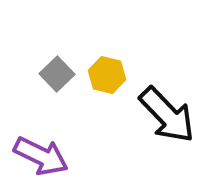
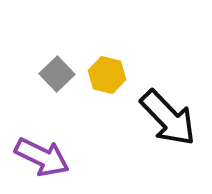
black arrow: moved 1 px right, 3 px down
purple arrow: moved 1 px right, 1 px down
